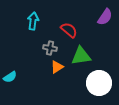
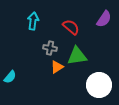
purple semicircle: moved 1 px left, 2 px down
red semicircle: moved 2 px right, 3 px up
green triangle: moved 4 px left
cyan semicircle: rotated 16 degrees counterclockwise
white circle: moved 2 px down
